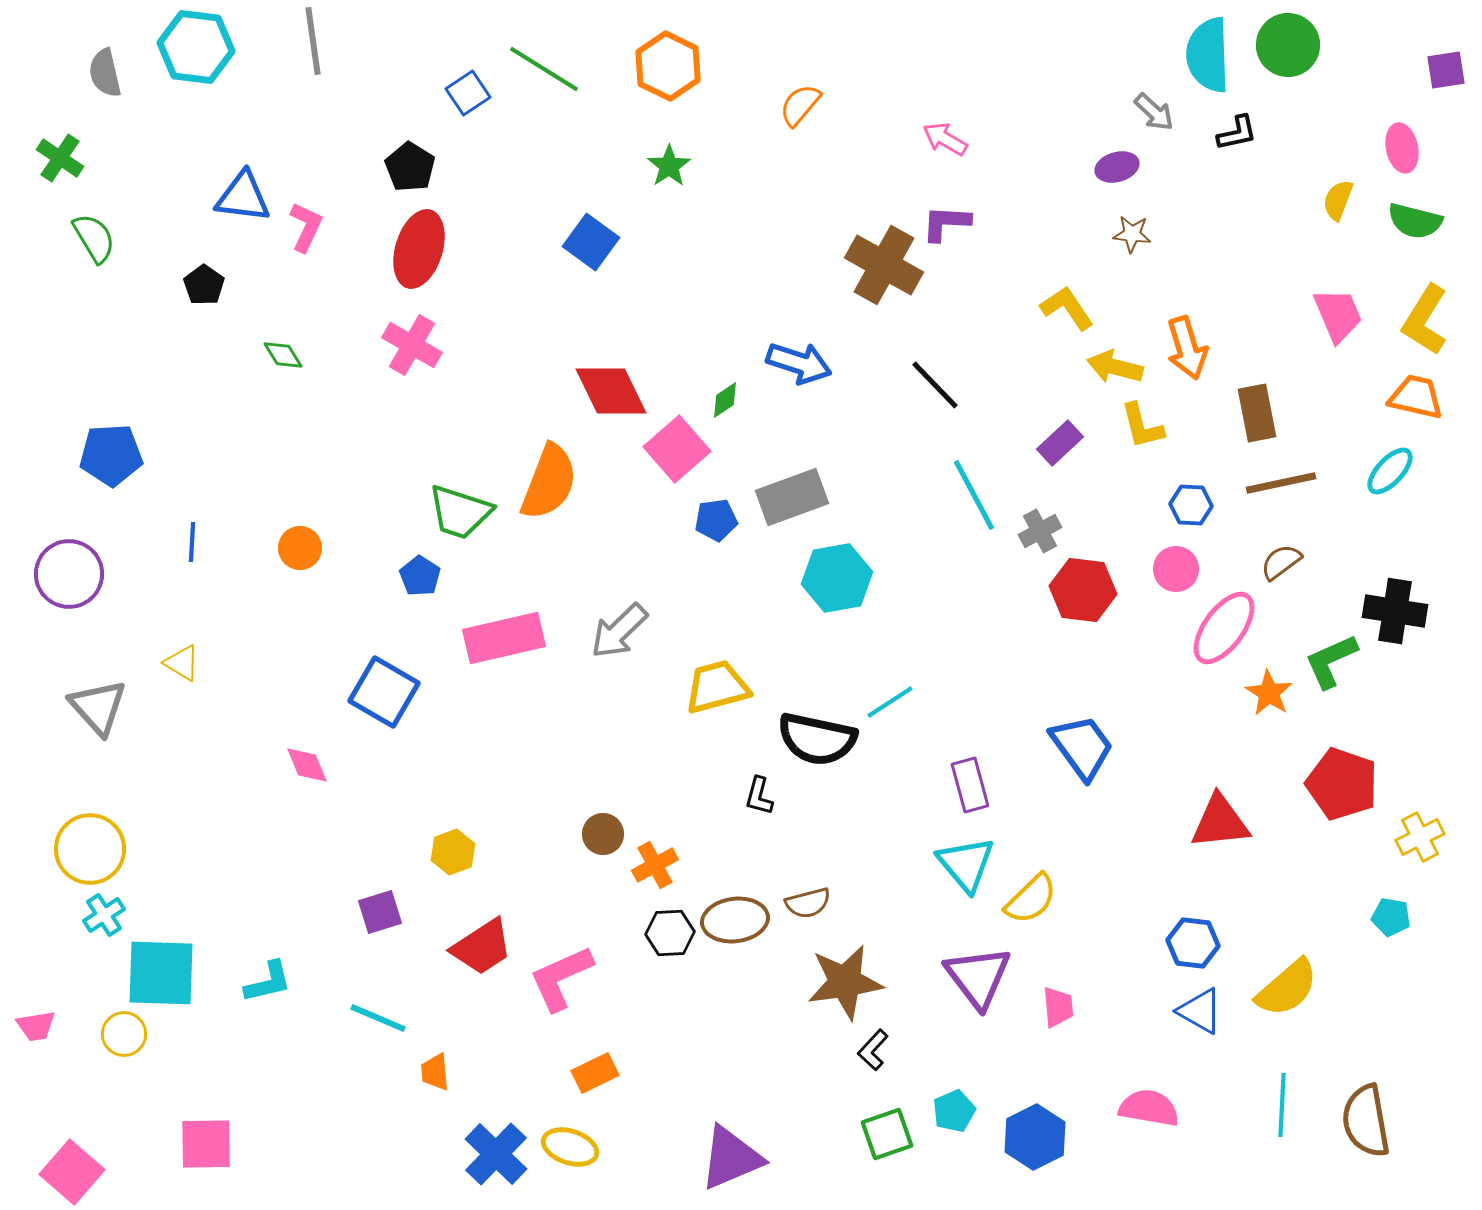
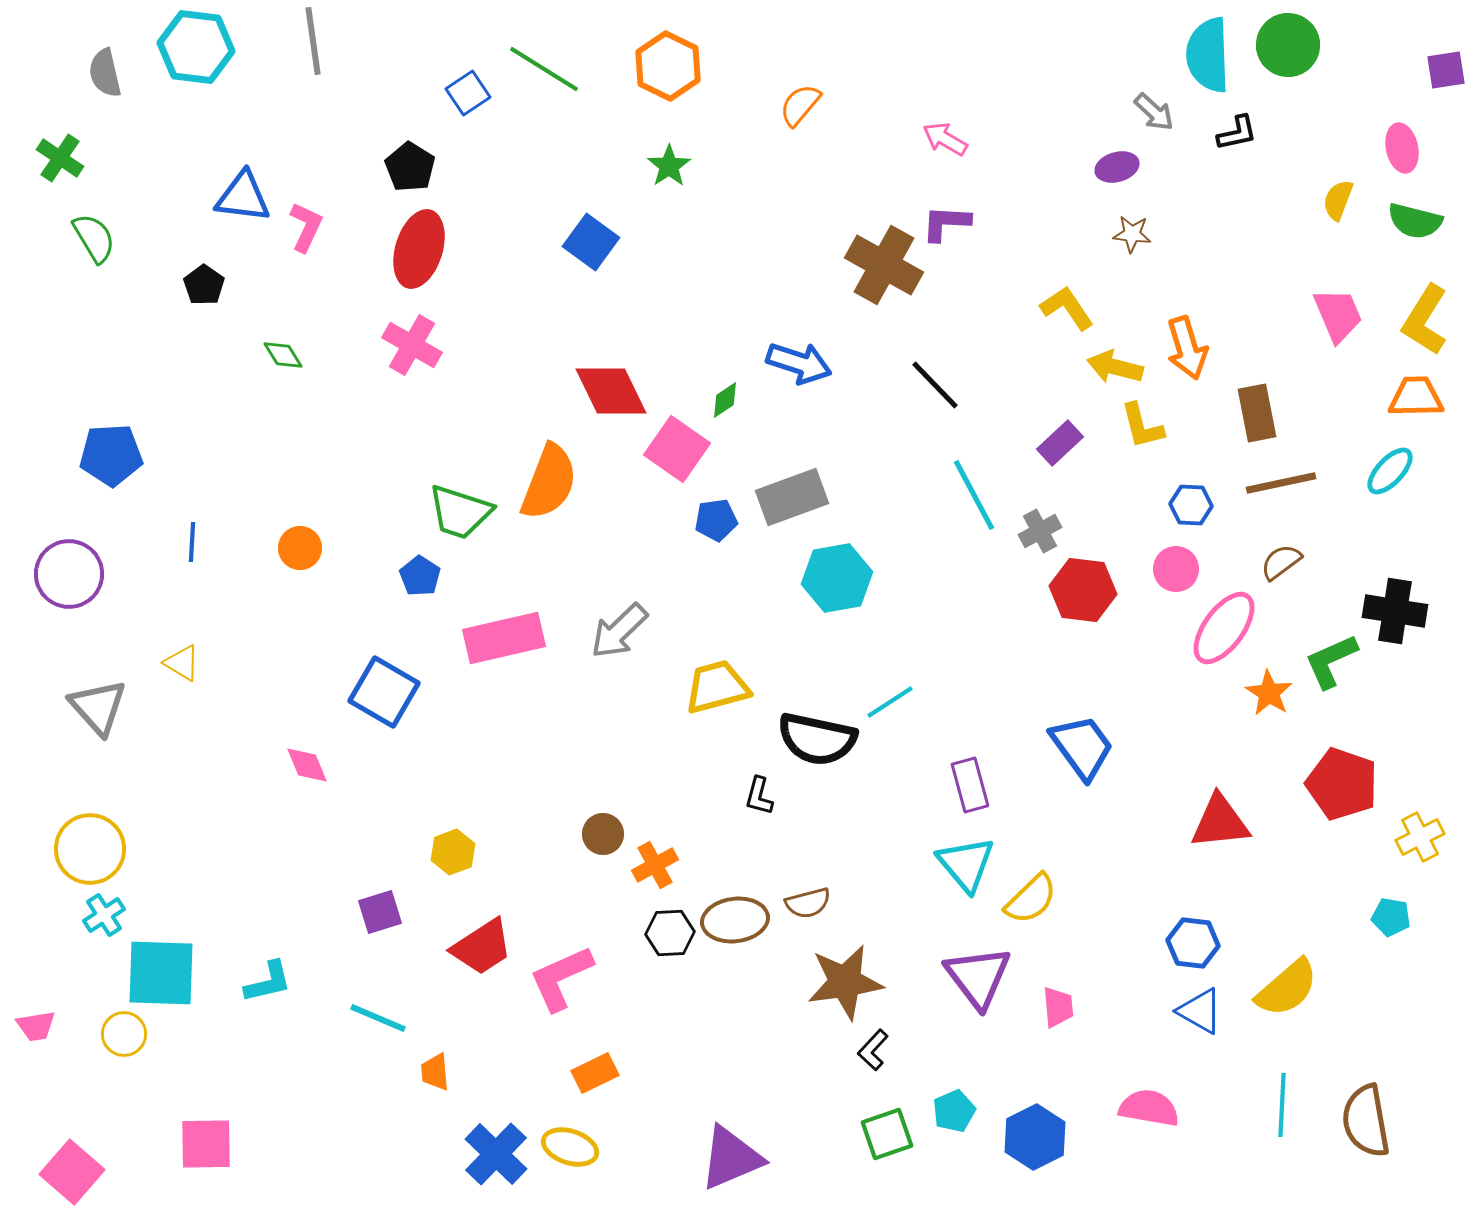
orange trapezoid at (1416, 397): rotated 14 degrees counterclockwise
pink square at (677, 449): rotated 14 degrees counterclockwise
